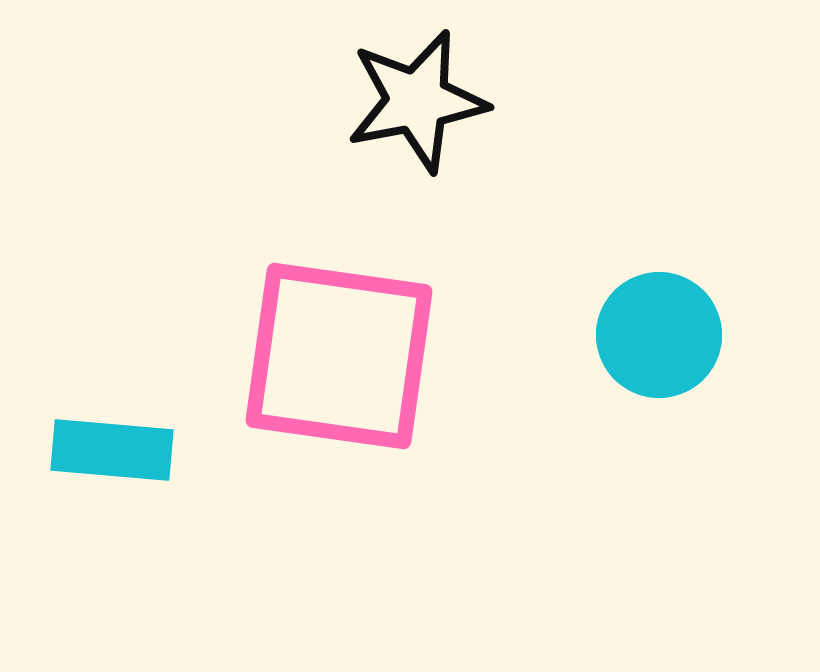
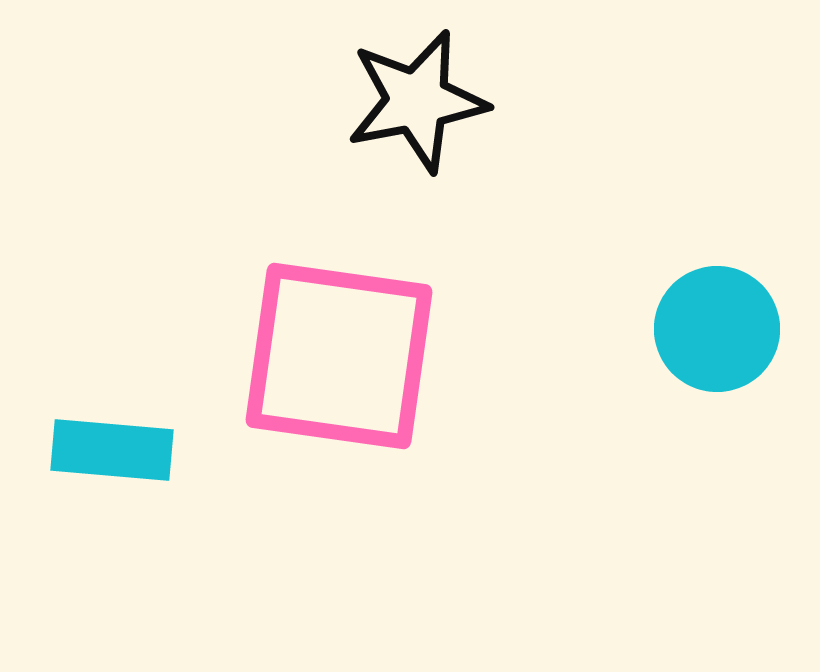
cyan circle: moved 58 px right, 6 px up
